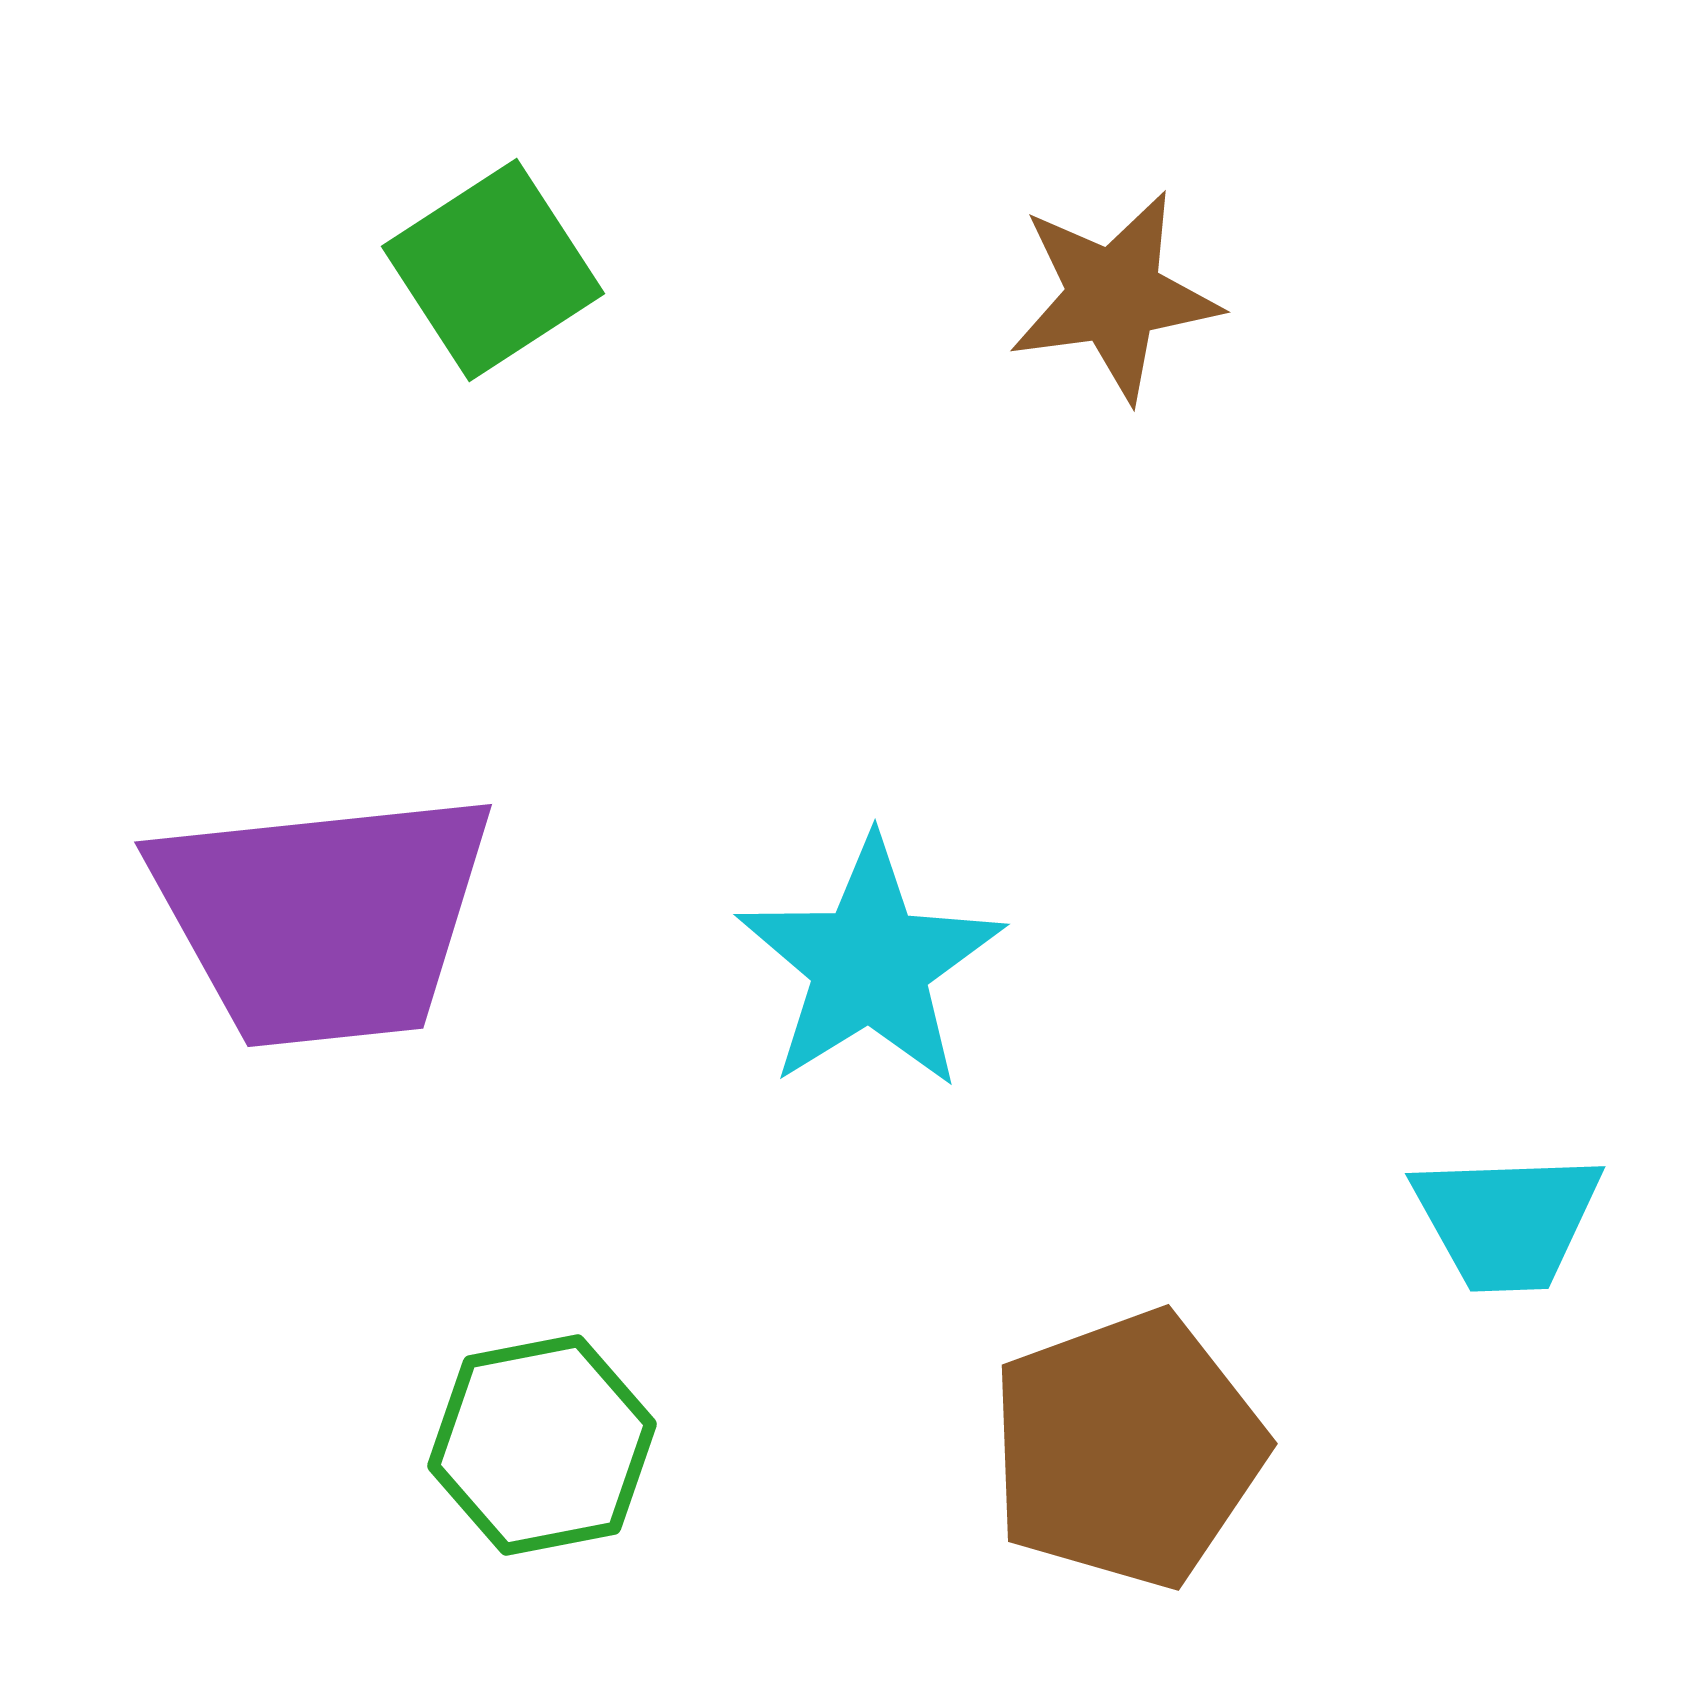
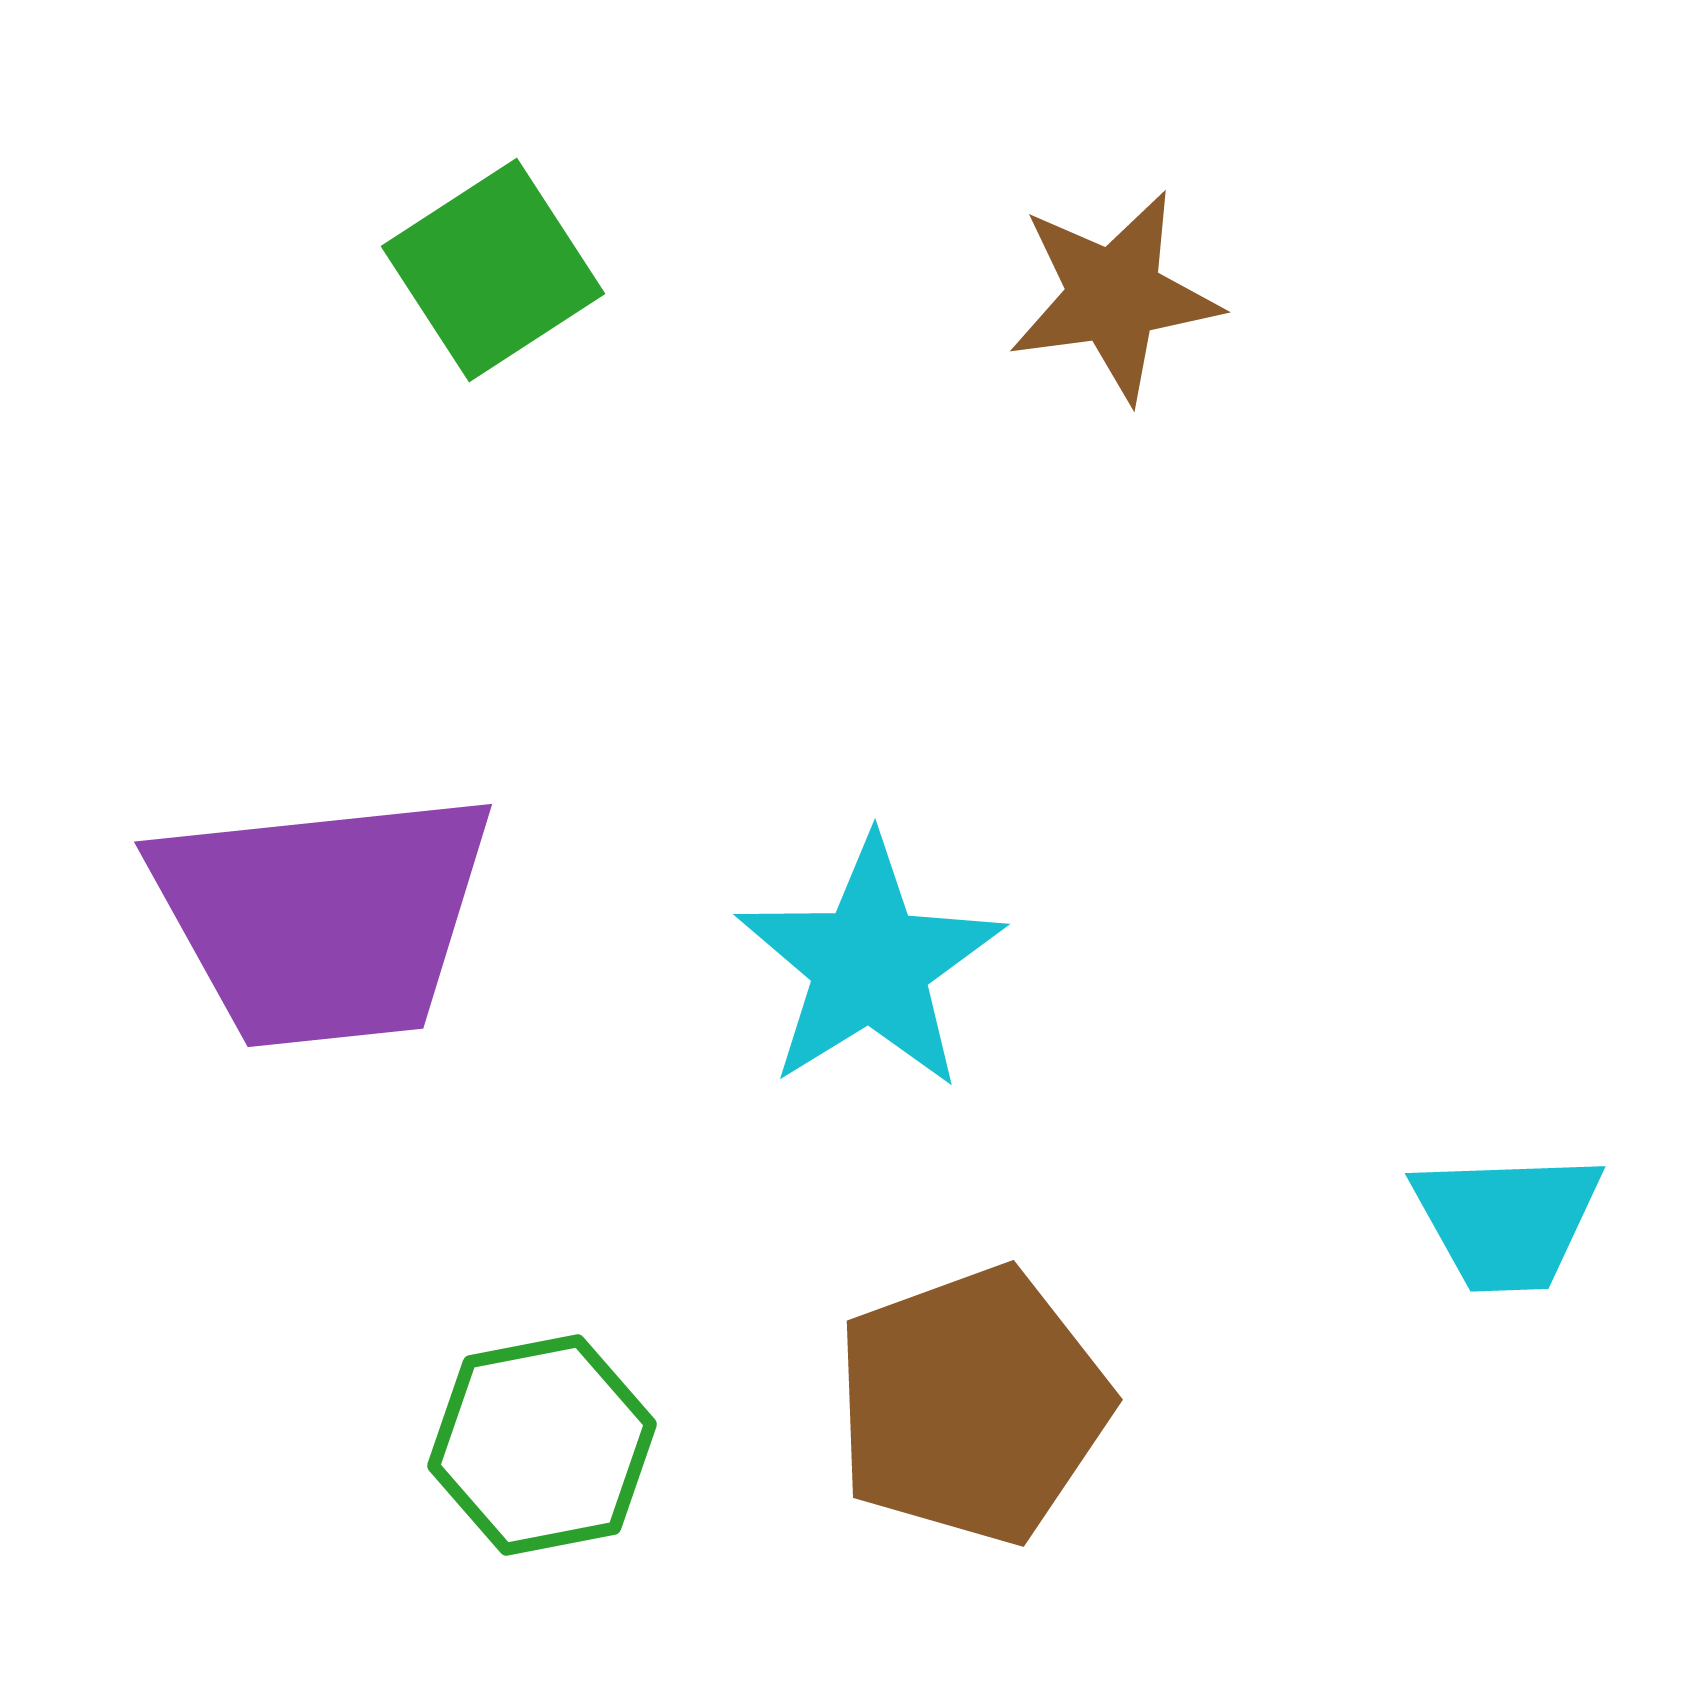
brown pentagon: moved 155 px left, 44 px up
